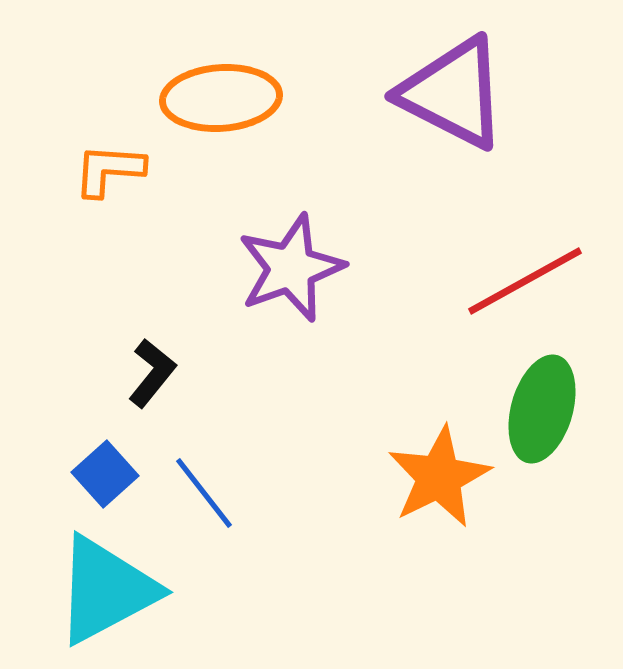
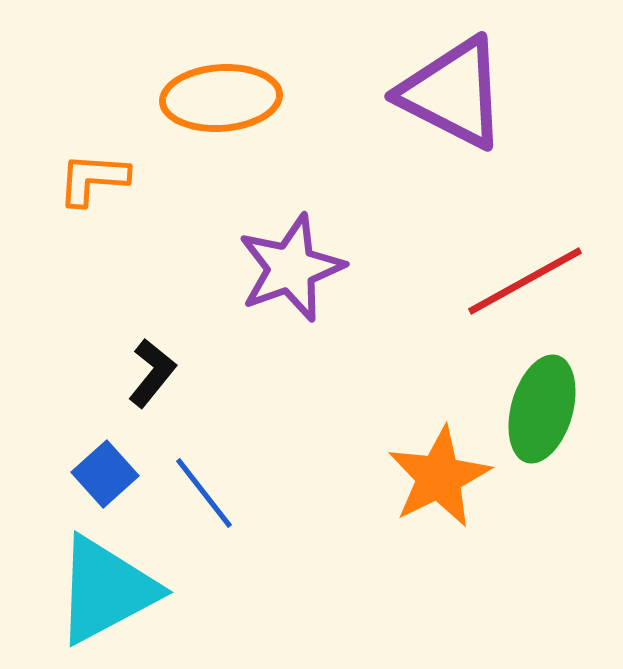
orange L-shape: moved 16 px left, 9 px down
